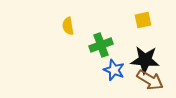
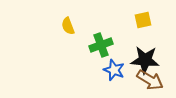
yellow semicircle: rotated 12 degrees counterclockwise
